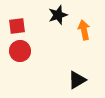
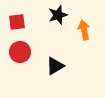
red square: moved 4 px up
red circle: moved 1 px down
black triangle: moved 22 px left, 14 px up
